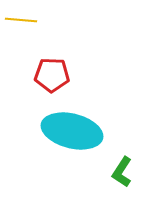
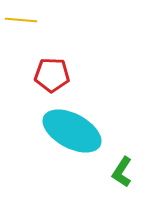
cyan ellipse: rotated 14 degrees clockwise
